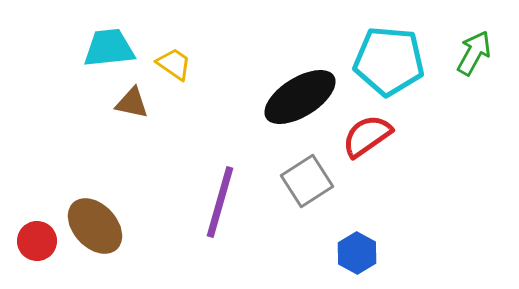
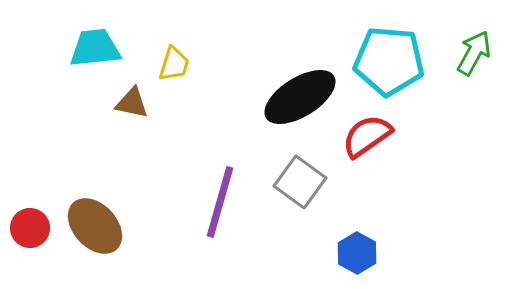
cyan trapezoid: moved 14 px left
yellow trapezoid: rotated 72 degrees clockwise
gray square: moved 7 px left, 1 px down; rotated 21 degrees counterclockwise
red circle: moved 7 px left, 13 px up
